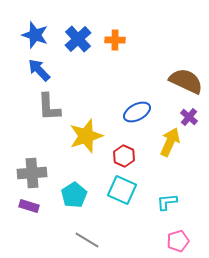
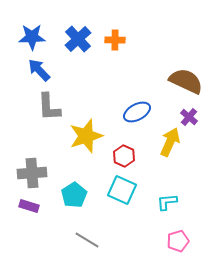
blue star: moved 3 px left, 2 px down; rotated 20 degrees counterclockwise
